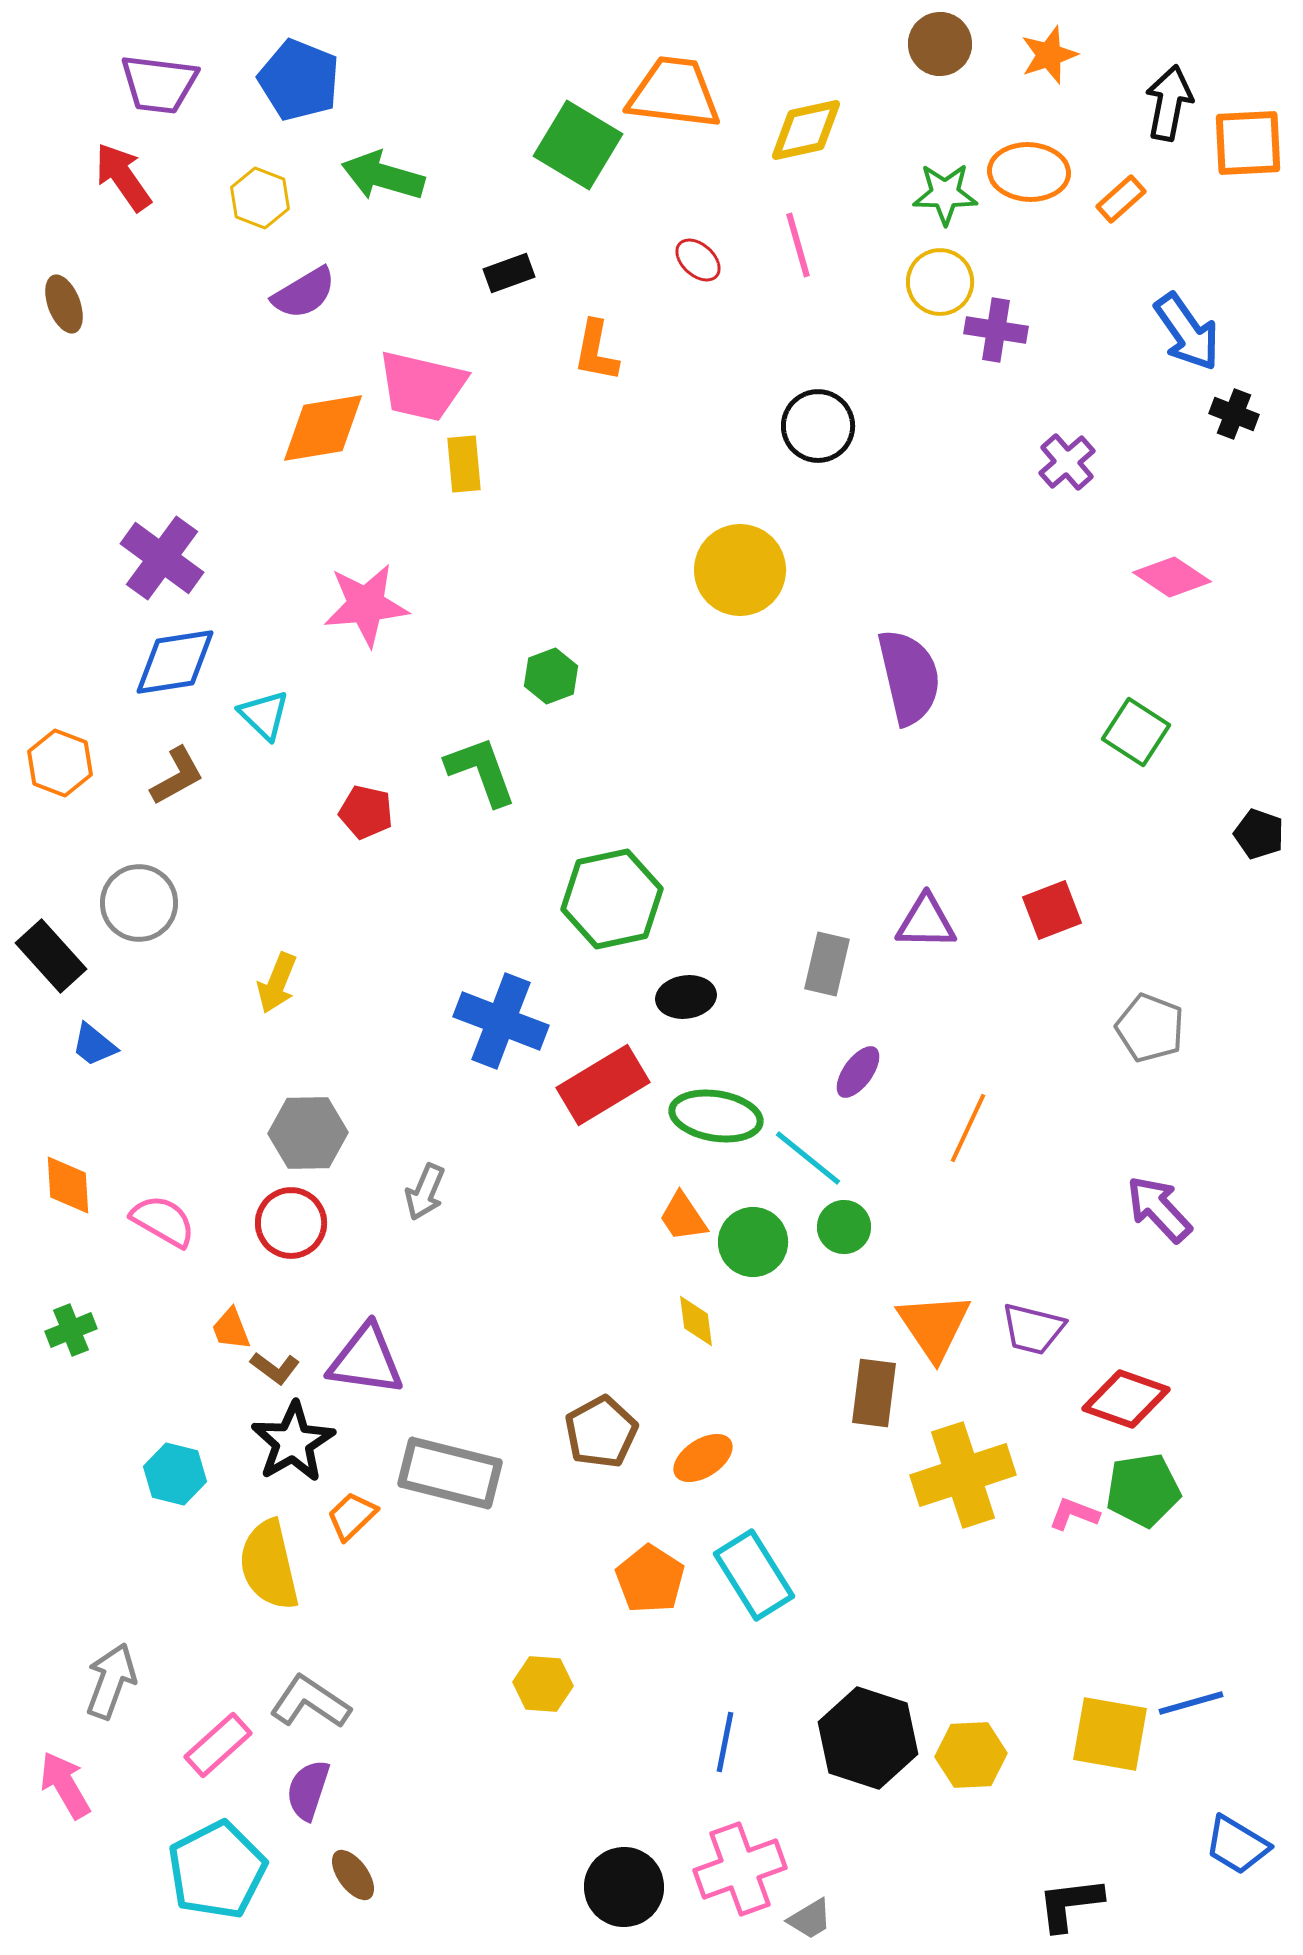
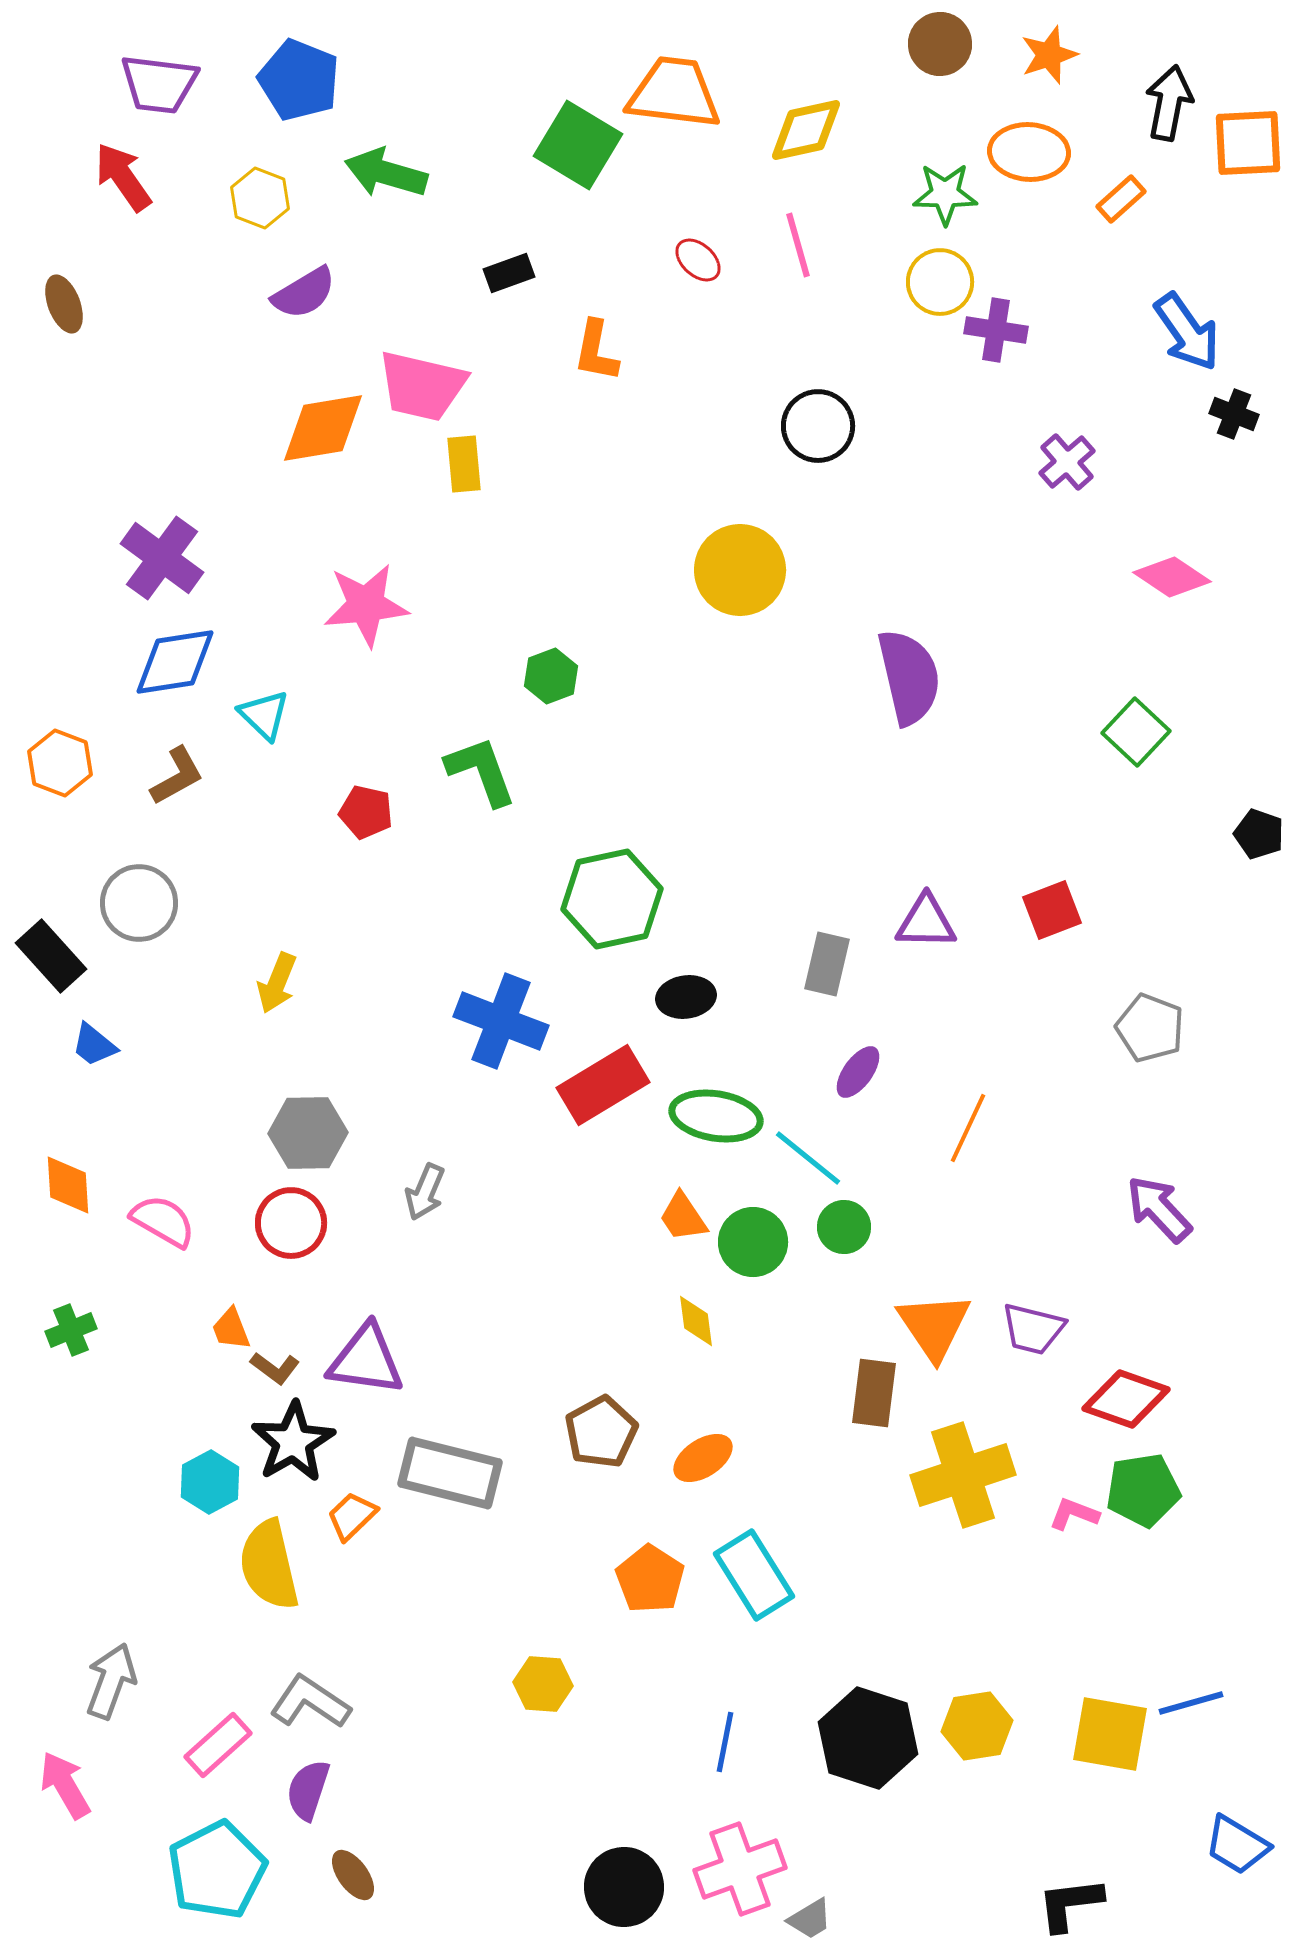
orange ellipse at (1029, 172): moved 20 px up
green arrow at (383, 176): moved 3 px right, 3 px up
green square at (1136, 732): rotated 10 degrees clockwise
cyan hexagon at (175, 1474): moved 35 px right, 8 px down; rotated 18 degrees clockwise
yellow hexagon at (971, 1755): moved 6 px right, 29 px up; rotated 6 degrees counterclockwise
